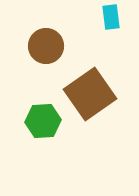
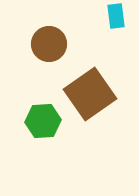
cyan rectangle: moved 5 px right, 1 px up
brown circle: moved 3 px right, 2 px up
